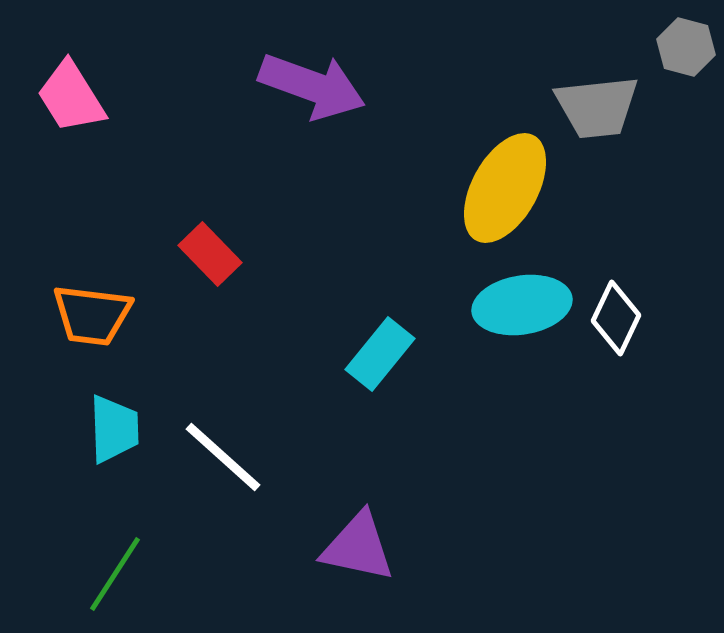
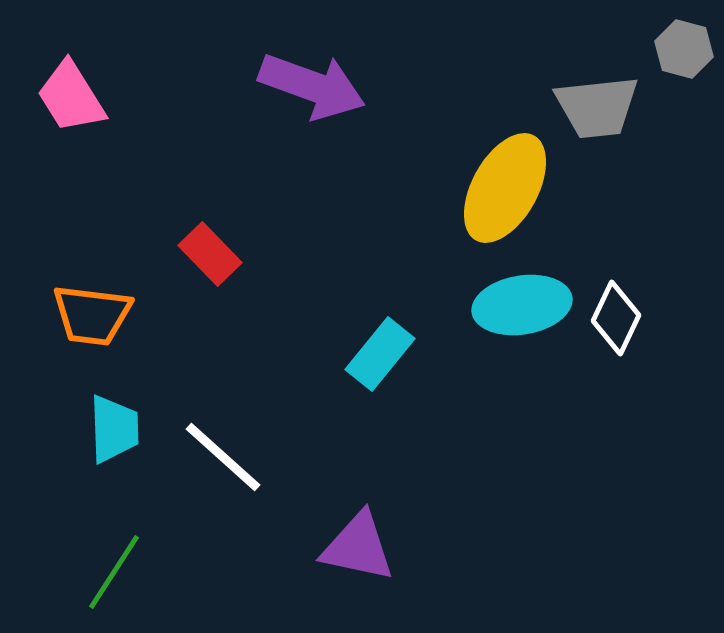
gray hexagon: moved 2 px left, 2 px down
green line: moved 1 px left, 2 px up
